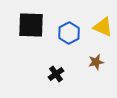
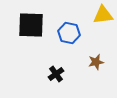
yellow triangle: moved 12 px up; rotated 30 degrees counterclockwise
blue hexagon: rotated 20 degrees counterclockwise
